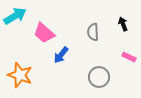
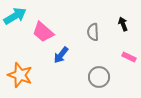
pink trapezoid: moved 1 px left, 1 px up
